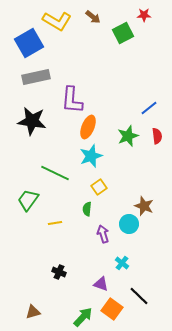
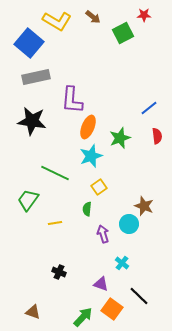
blue square: rotated 20 degrees counterclockwise
green star: moved 8 px left, 2 px down
brown triangle: rotated 35 degrees clockwise
